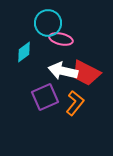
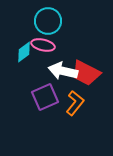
cyan circle: moved 2 px up
pink ellipse: moved 18 px left, 6 px down
